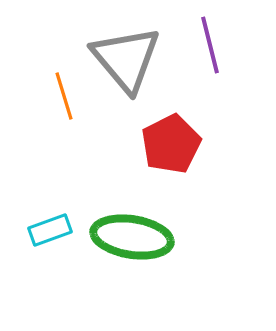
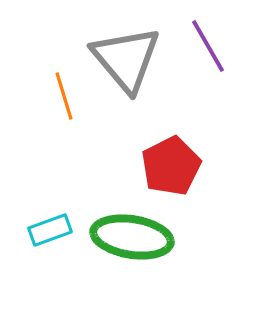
purple line: moved 2 px left, 1 px down; rotated 16 degrees counterclockwise
red pentagon: moved 22 px down
